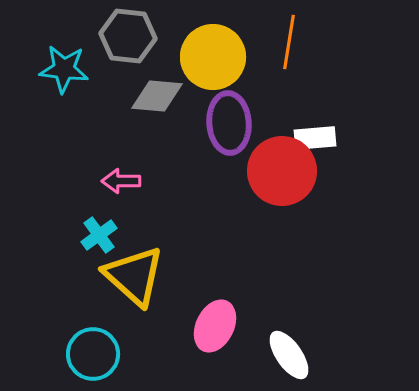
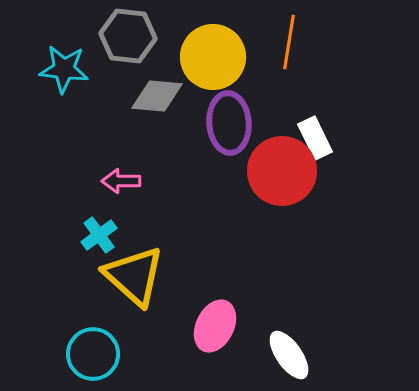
white rectangle: rotated 69 degrees clockwise
